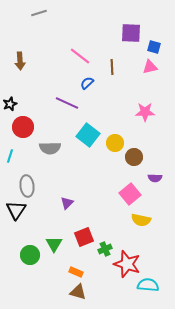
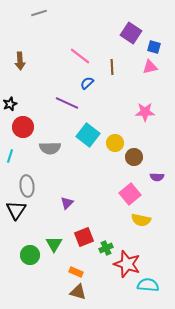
purple square: rotated 30 degrees clockwise
purple semicircle: moved 2 px right, 1 px up
green cross: moved 1 px right, 1 px up
